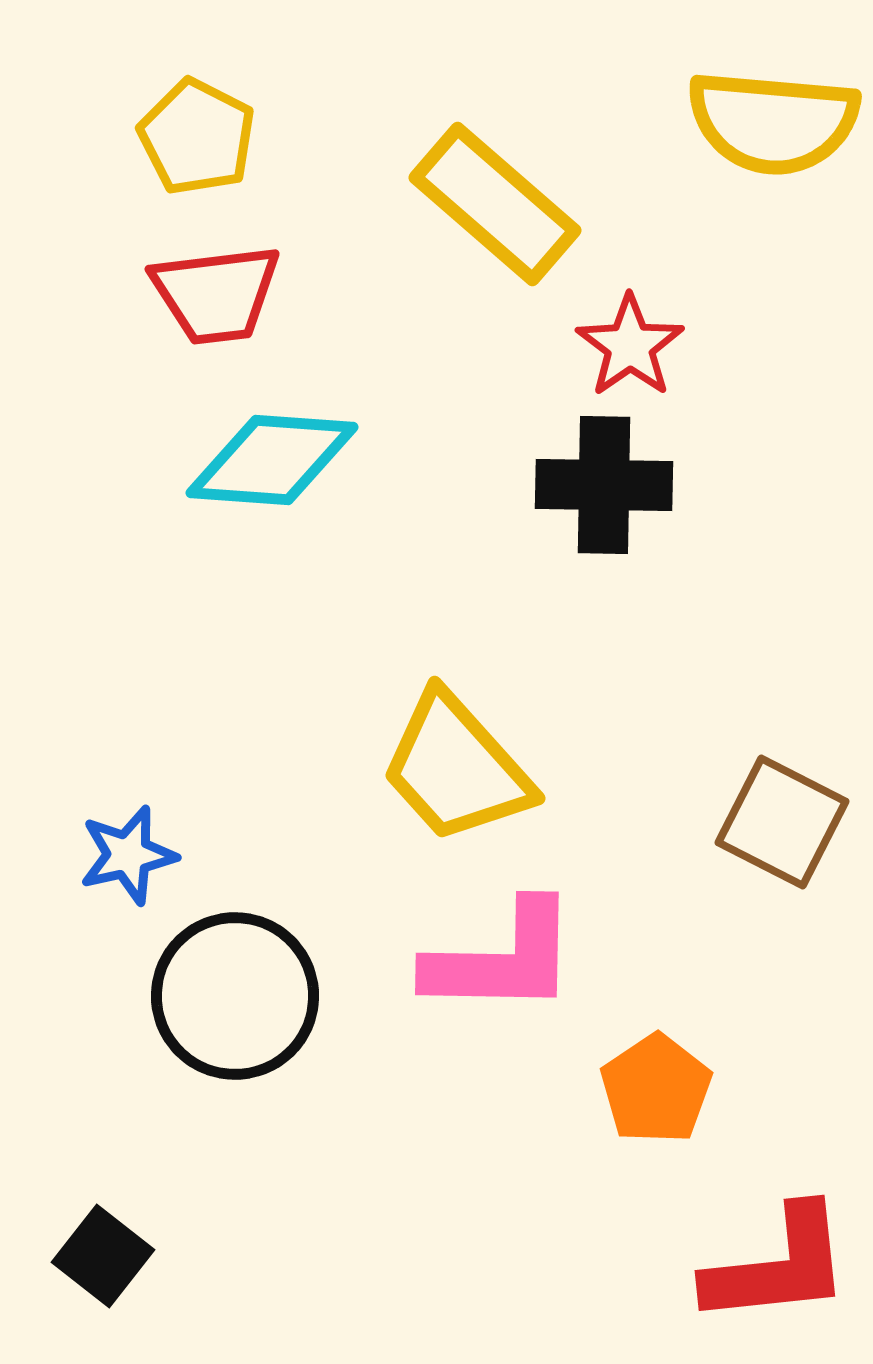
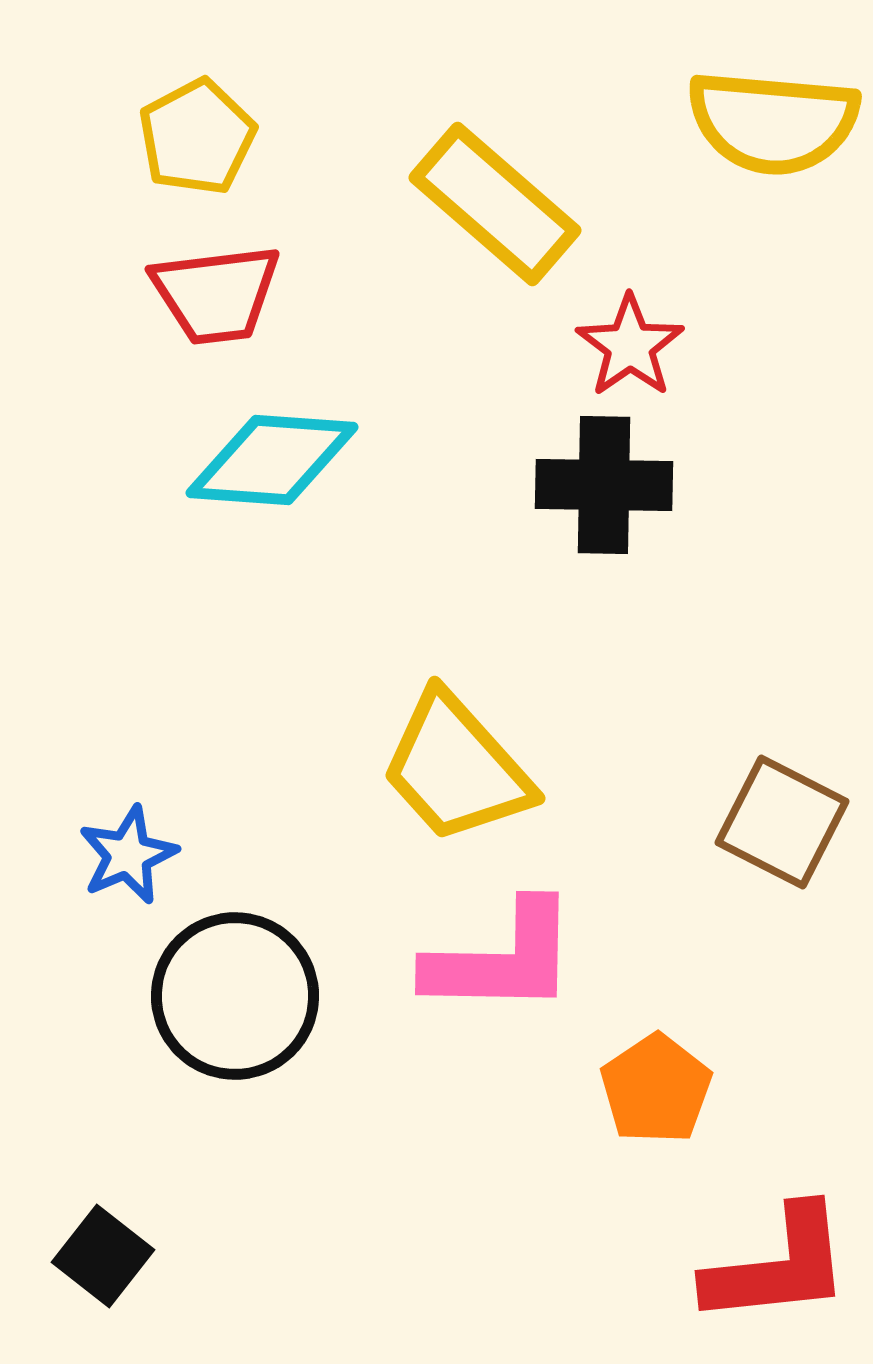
yellow pentagon: rotated 17 degrees clockwise
blue star: rotated 10 degrees counterclockwise
